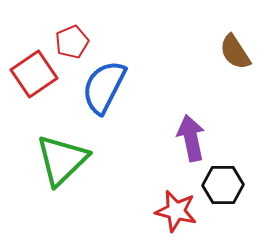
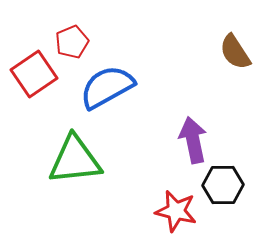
blue semicircle: moved 3 px right; rotated 34 degrees clockwise
purple arrow: moved 2 px right, 2 px down
green triangle: moved 13 px right; rotated 38 degrees clockwise
